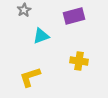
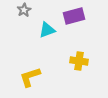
cyan triangle: moved 6 px right, 6 px up
